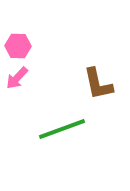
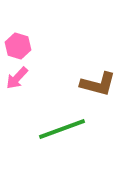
pink hexagon: rotated 15 degrees clockwise
brown L-shape: rotated 63 degrees counterclockwise
